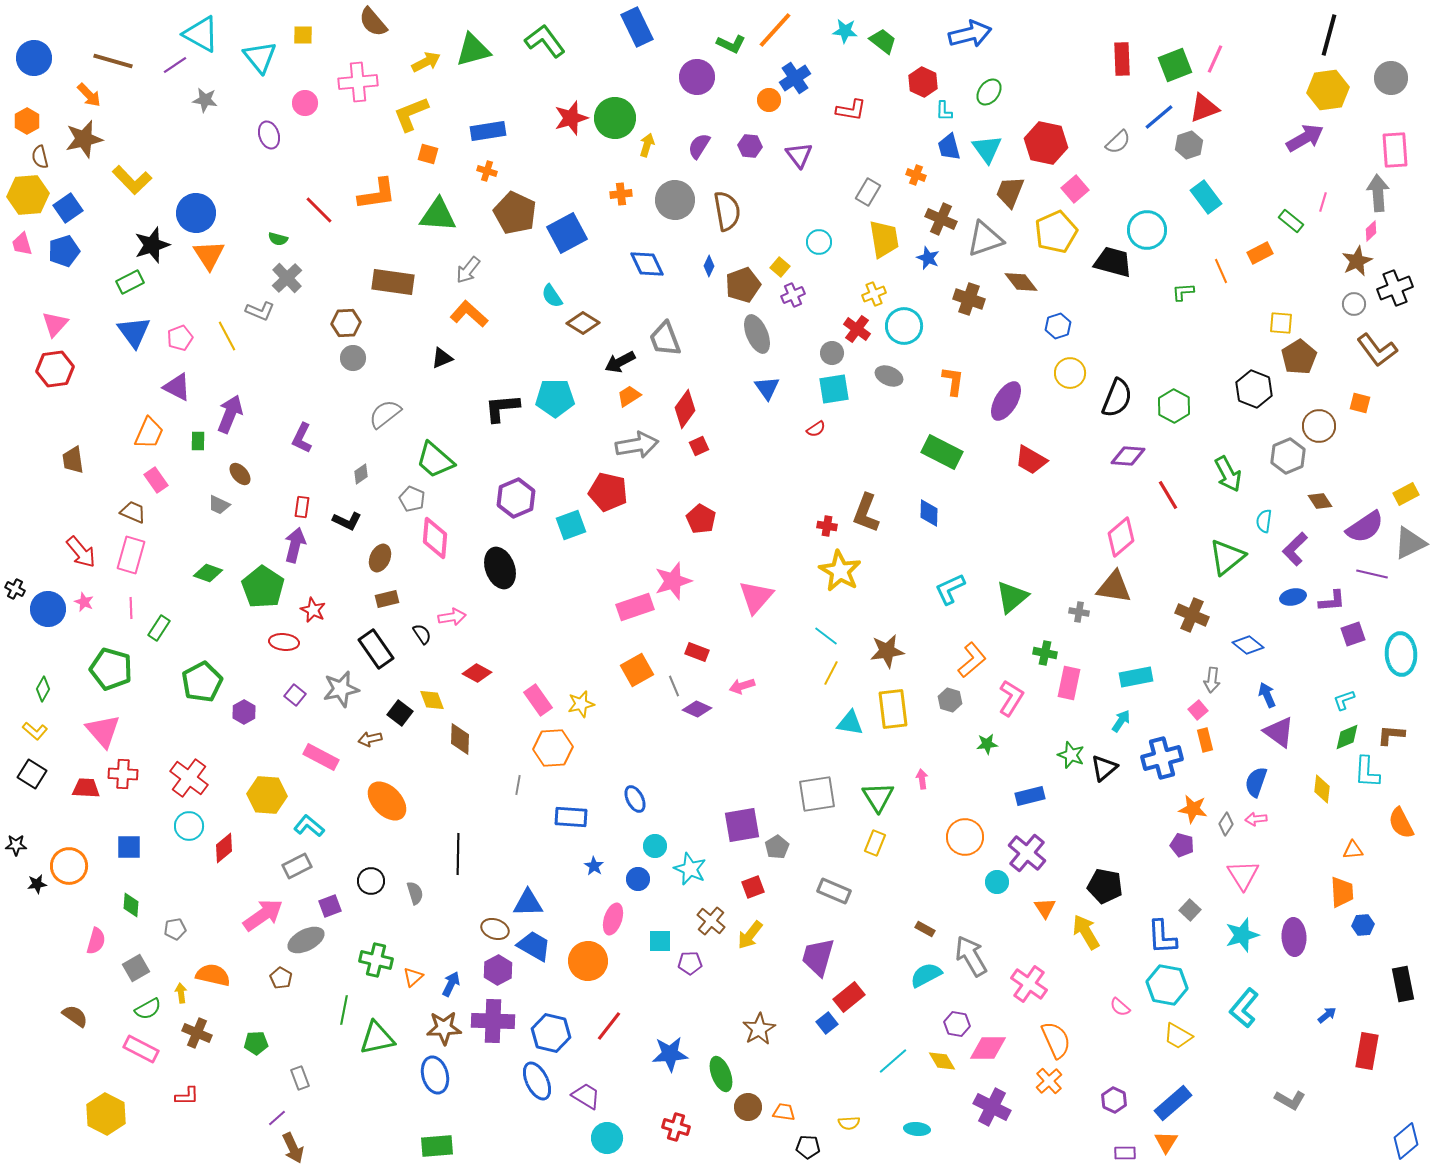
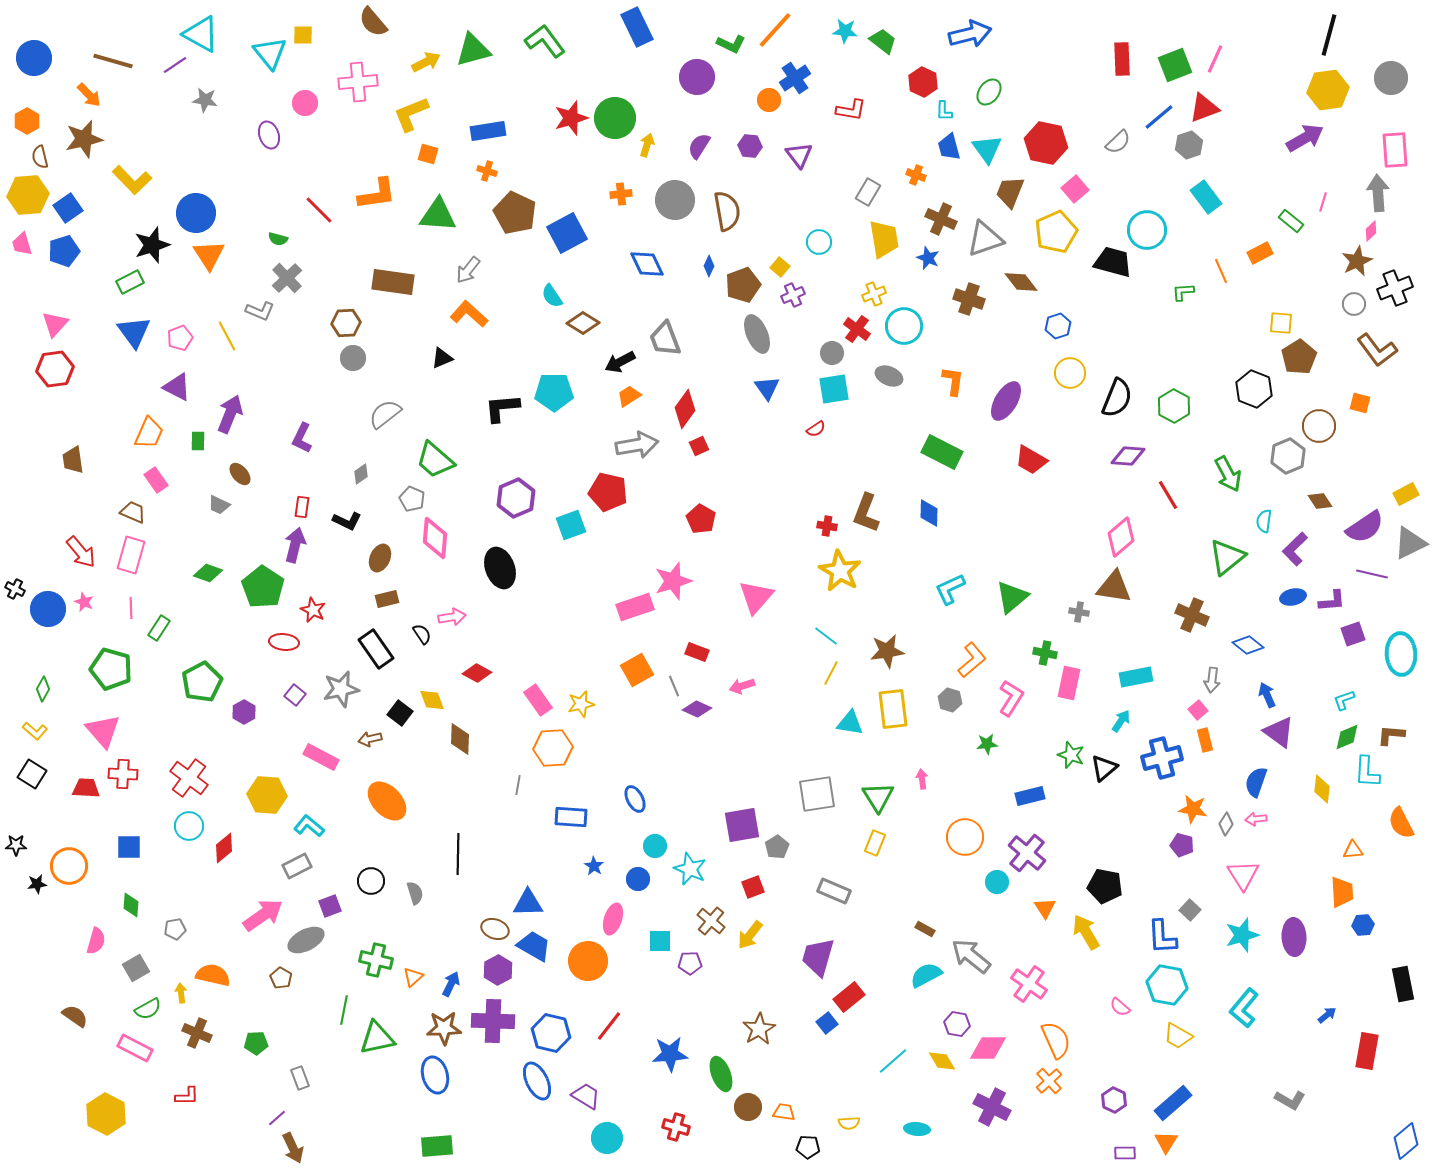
cyan triangle at (260, 57): moved 10 px right, 4 px up
cyan pentagon at (555, 398): moved 1 px left, 6 px up
gray arrow at (971, 956): rotated 21 degrees counterclockwise
pink rectangle at (141, 1049): moved 6 px left, 1 px up
